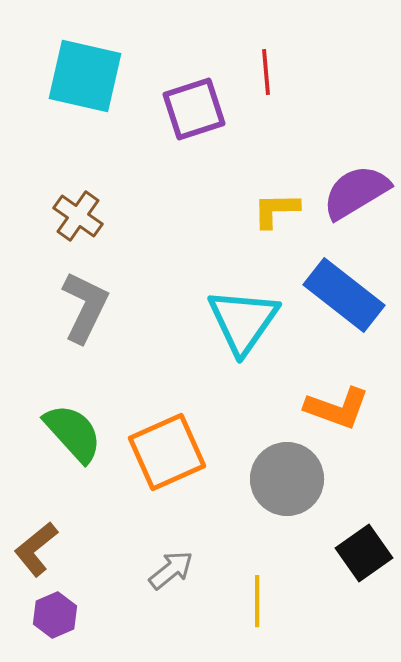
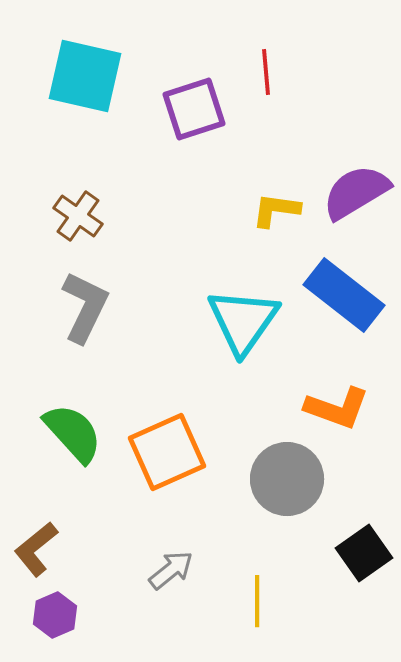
yellow L-shape: rotated 9 degrees clockwise
